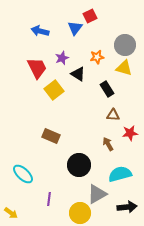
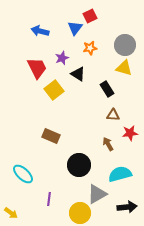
orange star: moved 7 px left, 9 px up
